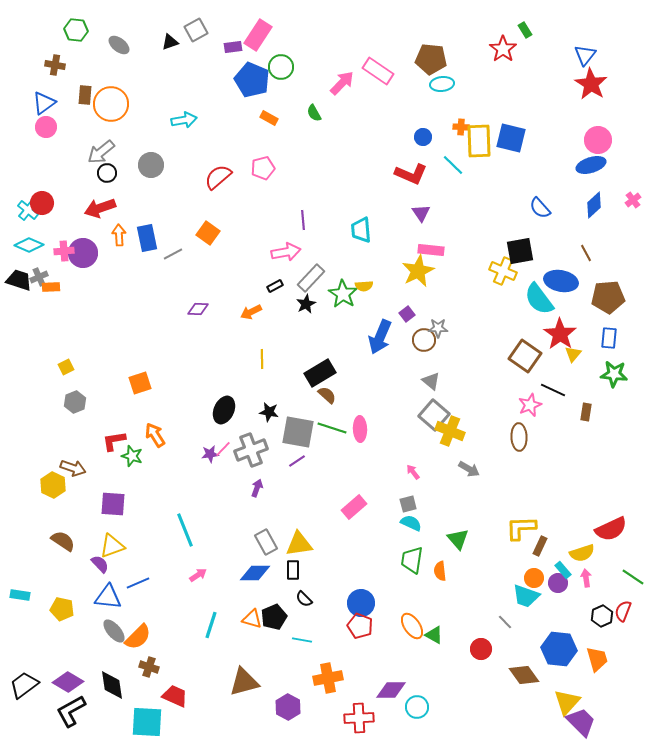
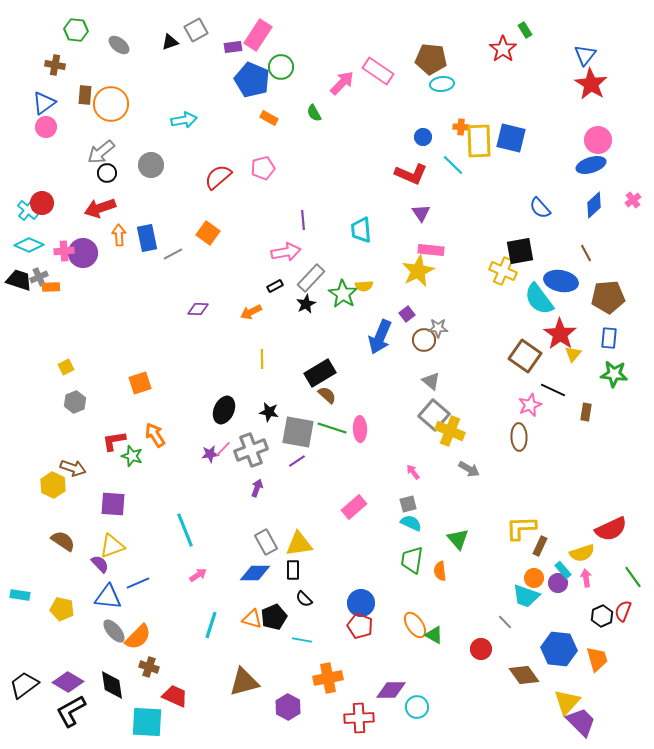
green line at (633, 577): rotated 20 degrees clockwise
orange ellipse at (412, 626): moved 3 px right, 1 px up
